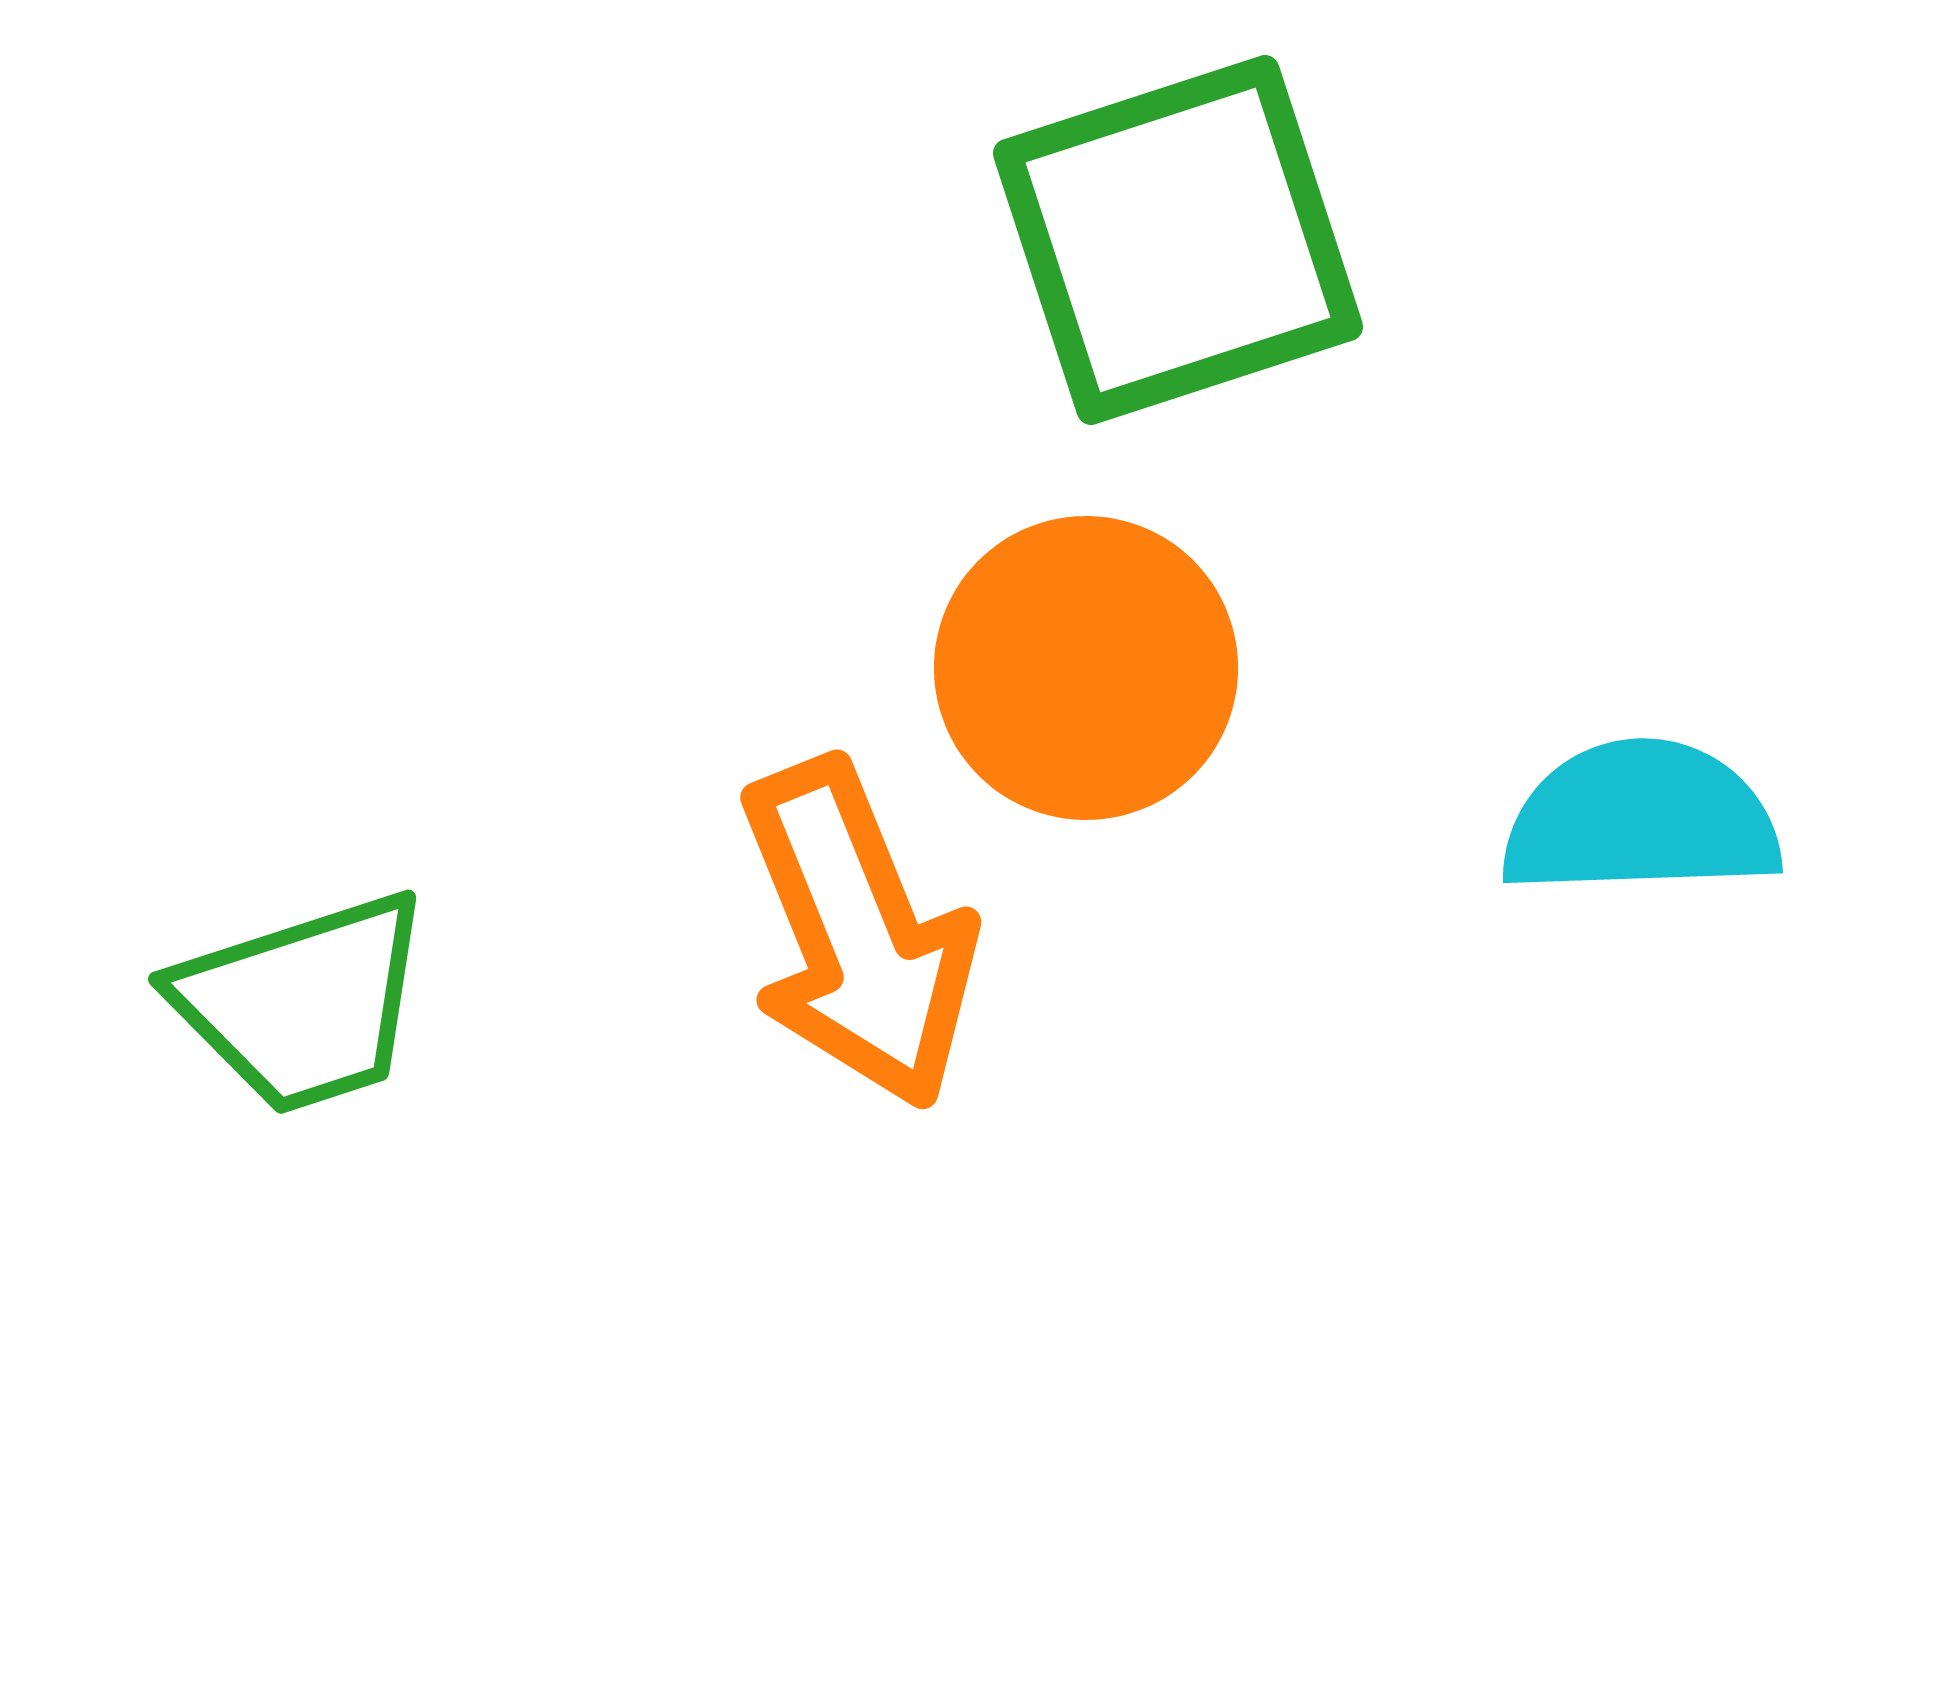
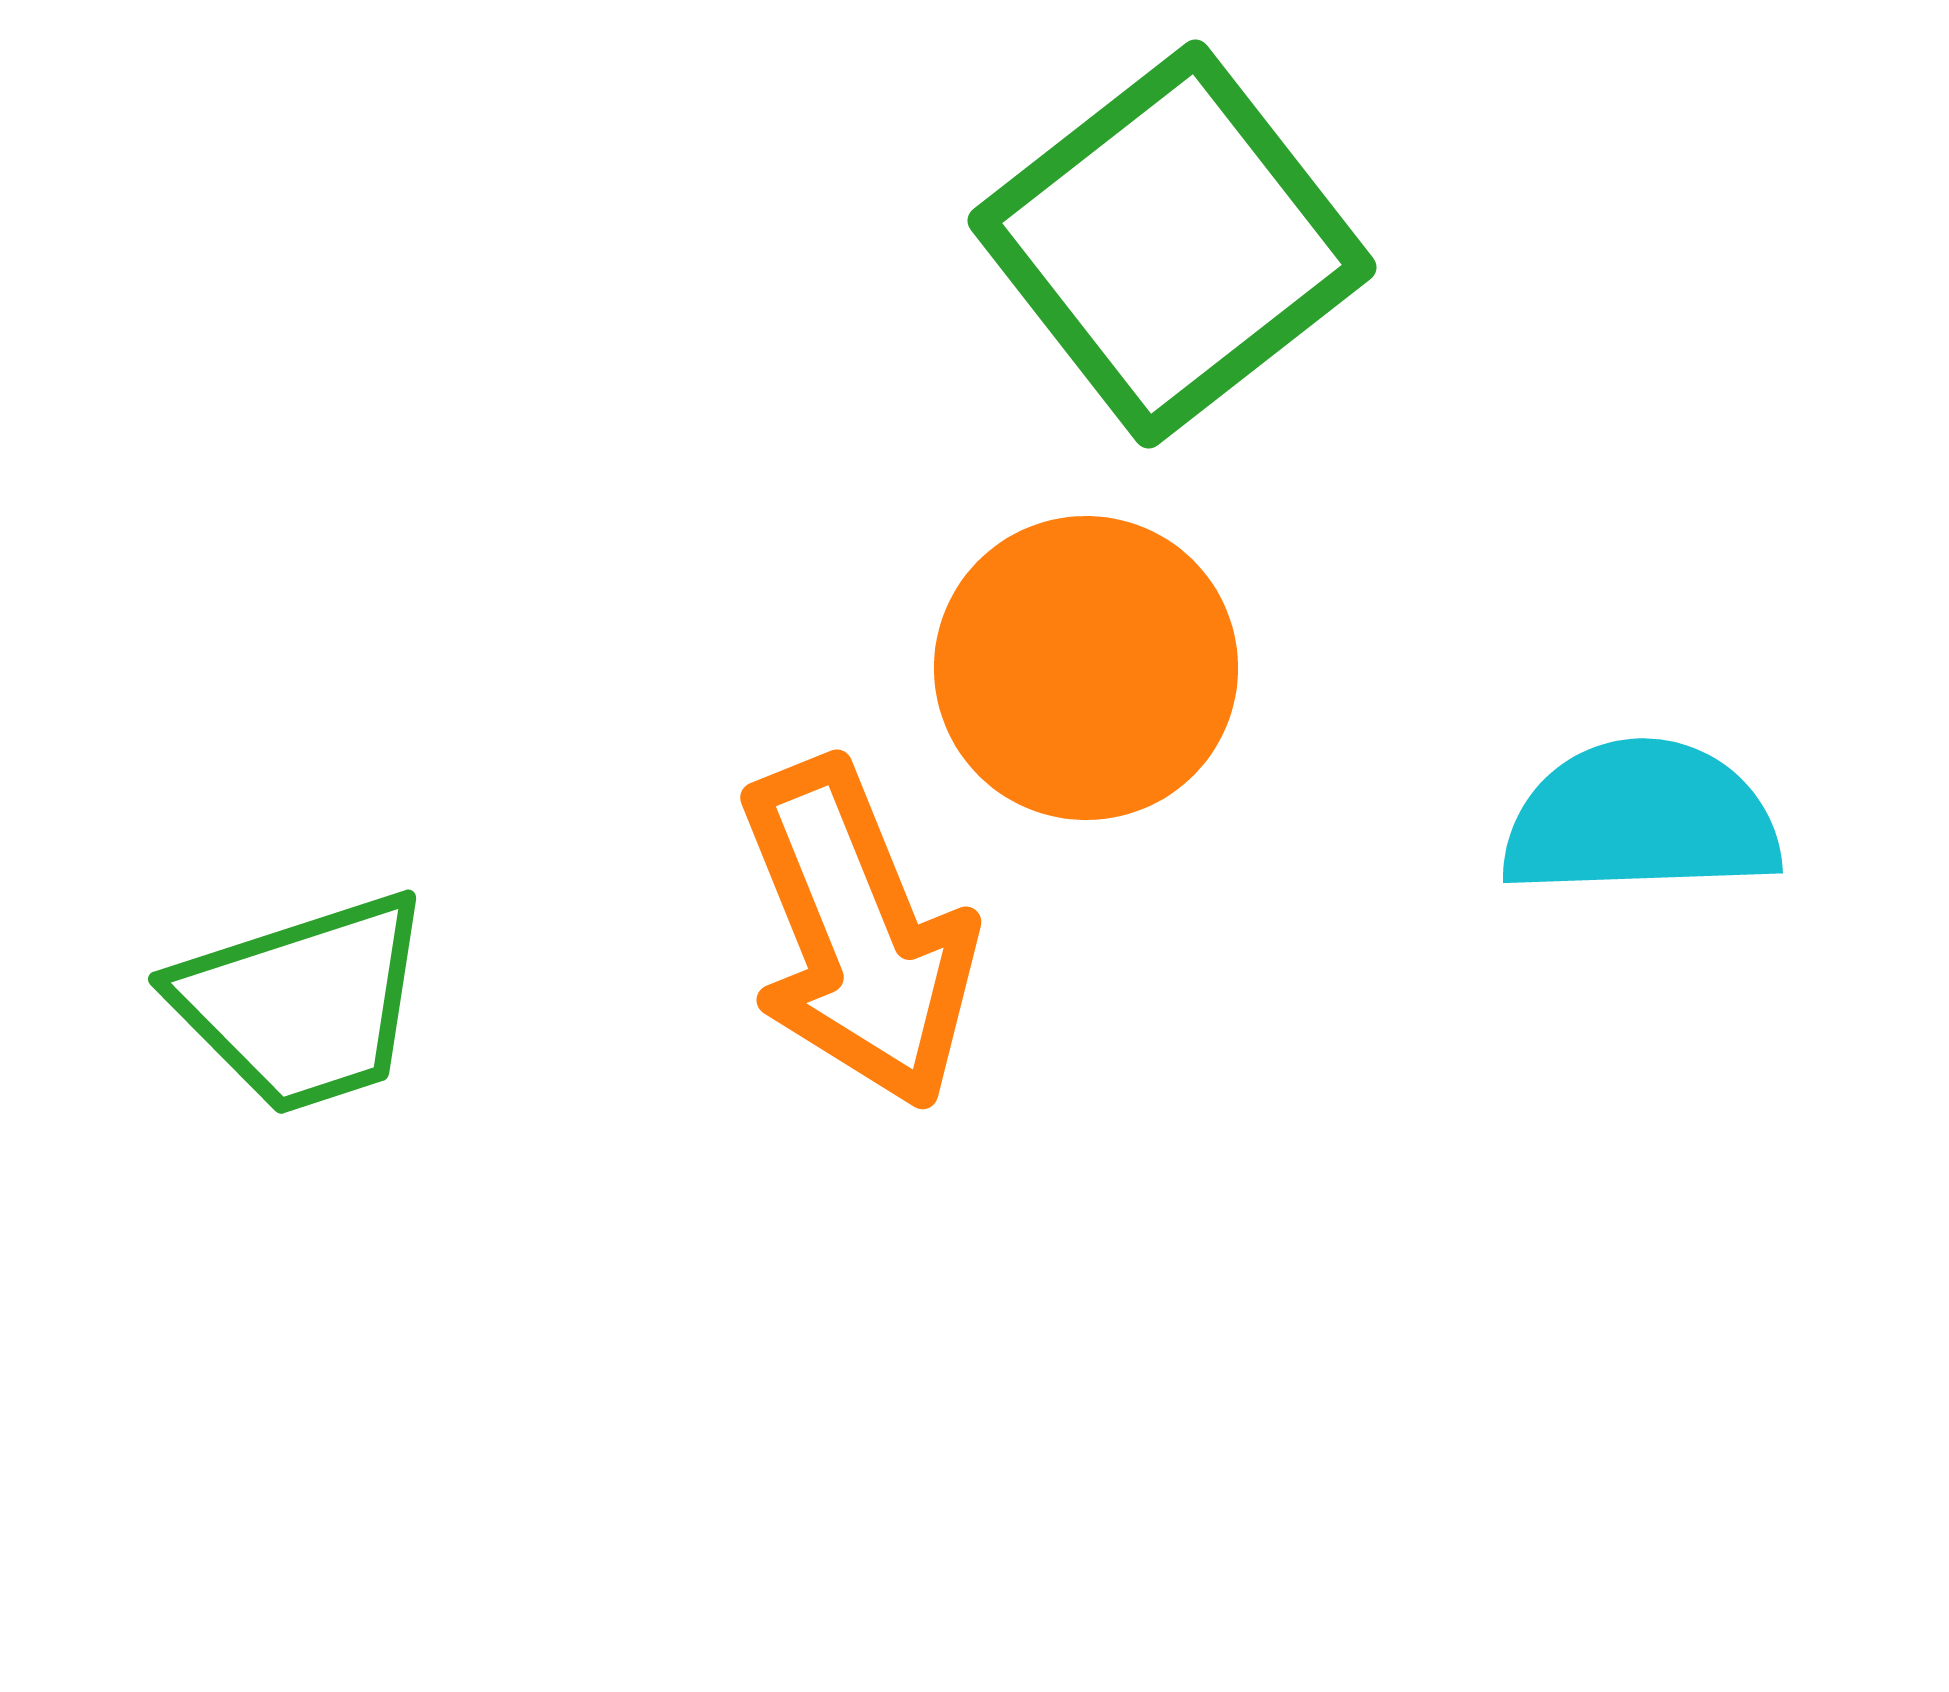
green square: moved 6 px left, 4 px down; rotated 20 degrees counterclockwise
